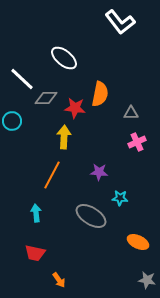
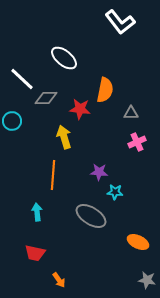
orange semicircle: moved 5 px right, 4 px up
red star: moved 5 px right, 1 px down
yellow arrow: rotated 20 degrees counterclockwise
orange line: moved 1 px right; rotated 24 degrees counterclockwise
cyan star: moved 5 px left, 6 px up
cyan arrow: moved 1 px right, 1 px up
